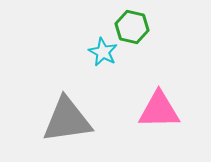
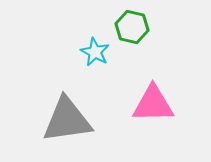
cyan star: moved 8 px left
pink triangle: moved 6 px left, 6 px up
